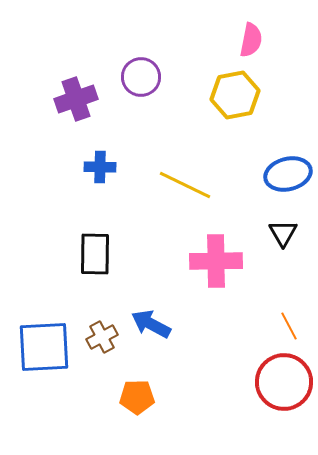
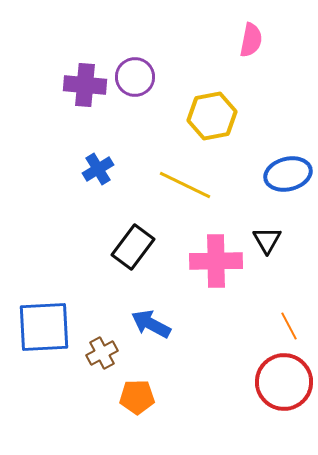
purple circle: moved 6 px left
yellow hexagon: moved 23 px left, 21 px down
purple cross: moved 9 px right, 14 px up; rotated 24 degrees clockwise
blue cross: moved 2 px left, 2 px down; rotated 32 degrees counterclockwise
black triangle: moved 16 px left, 7 px down
black rectangle: moved 38 px right, 7 px up; rotated 36 degrees clockwise
brown cross: moved 16 px down
blue square: moved 20 px up
